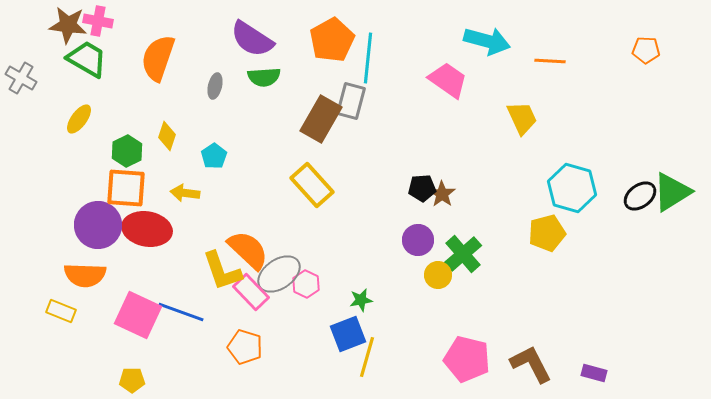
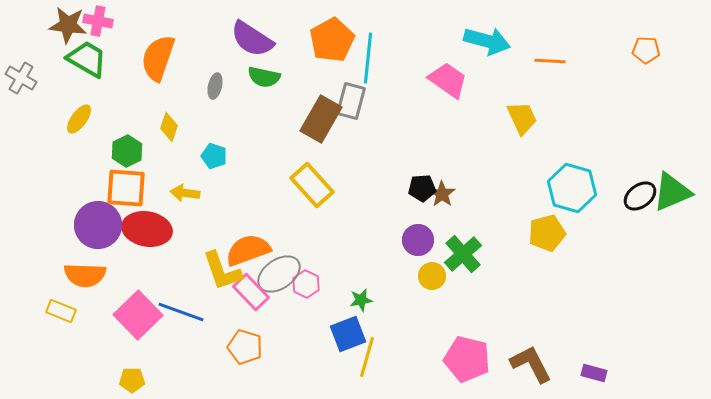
green semicircle at (264, 77): rotated 16 degrees clockwise
yellow diamond at (167, 136): moved 2 px right, 9 px up
cyan pentagon at (214, 156): rotated 20 degrees counterclockwise
green triangle at (672, 192): rotated 9 degrees clockwise
orange semicircle at (248, 250): rotated 63 degrees counterclockwise
yellow circle at (438, 275): moved 6 px left, 1 px down
pink square at (138, 315): rotated 21 degrees clockwise
